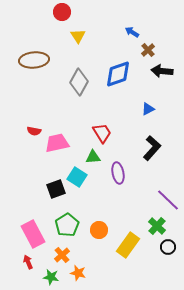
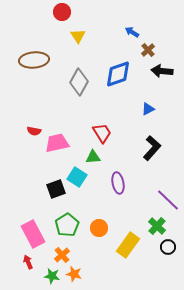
purple ellipse: moved 10 px down
orange circle: moved 2 px up
orange star: moved 4 px left, 1 px down
green star: moved 1 px right, 1 px up
